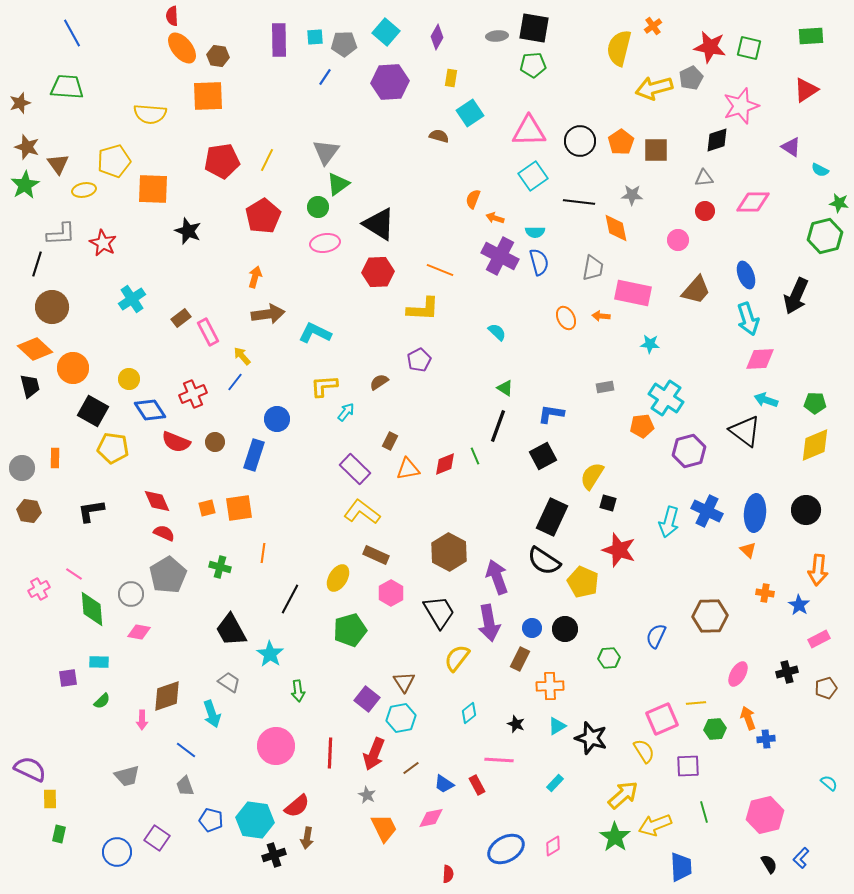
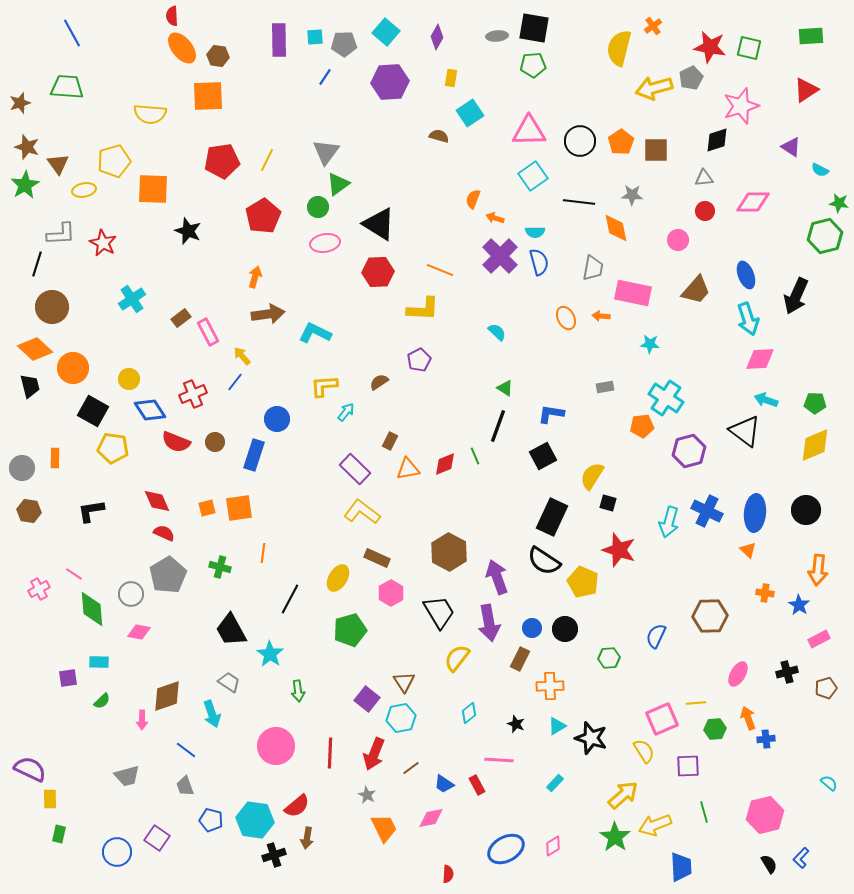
purple cross at (500, 256): rotated 18 degrees clockwise
brown rectangle at (376, 555): moved 1 px right, 3 px down
